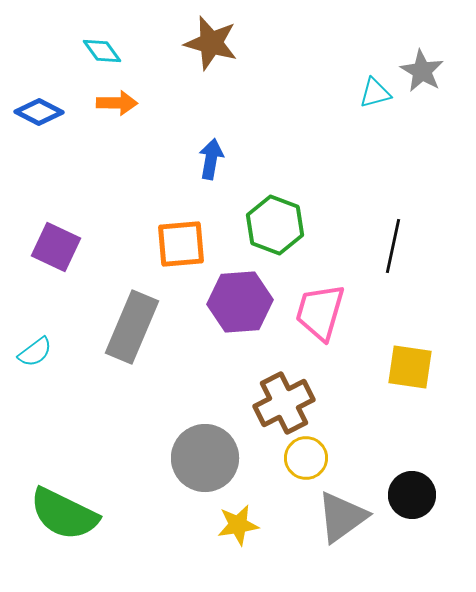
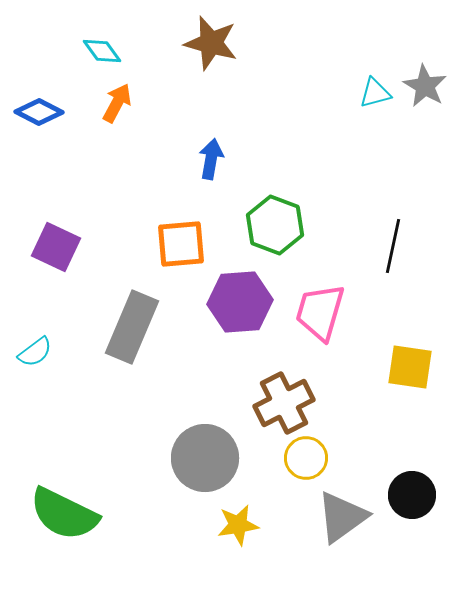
gray star: moved 3 px right, 15 px down
orange arrow: rotated 63 degrees counterclockwise
